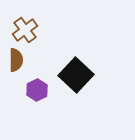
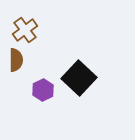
black square: moved 3 px right, 3 px down
purple hexagon: moved 6 px right
